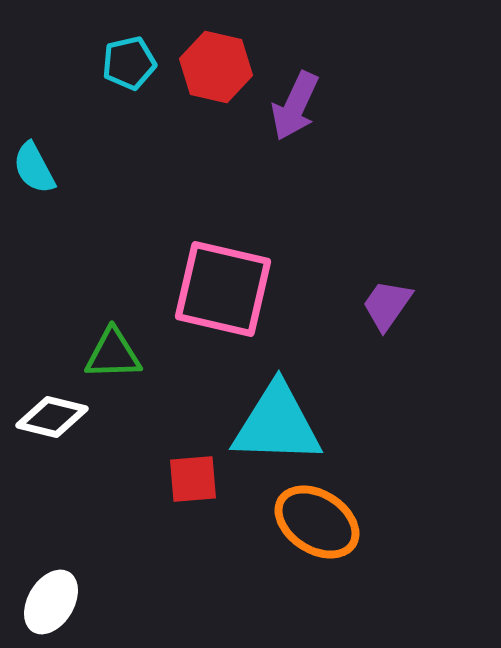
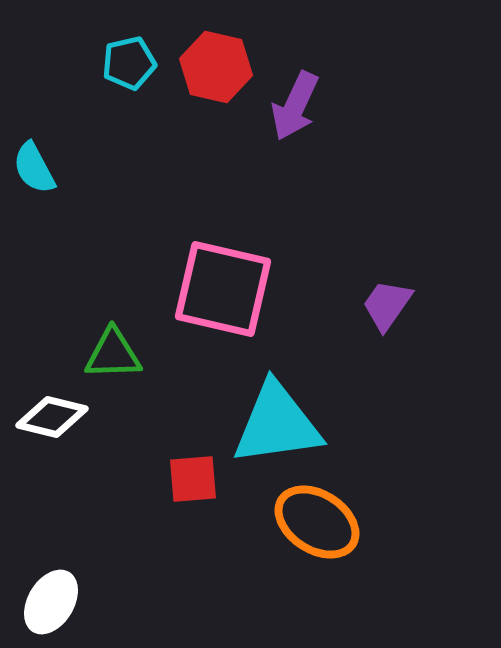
cyan triangle: rotated 10 degrees counterclockwise
